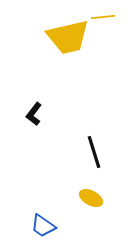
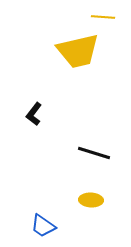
yellow line: rotated 10 degrees clockwise
yellow trapezoid: moved 10 px right, 14 px down
black line: moved 1 px down; rotated 56 degrees counterclockwise
yellow ellipse: moved 2 px down; rotated 25 degrees counterclockwise
